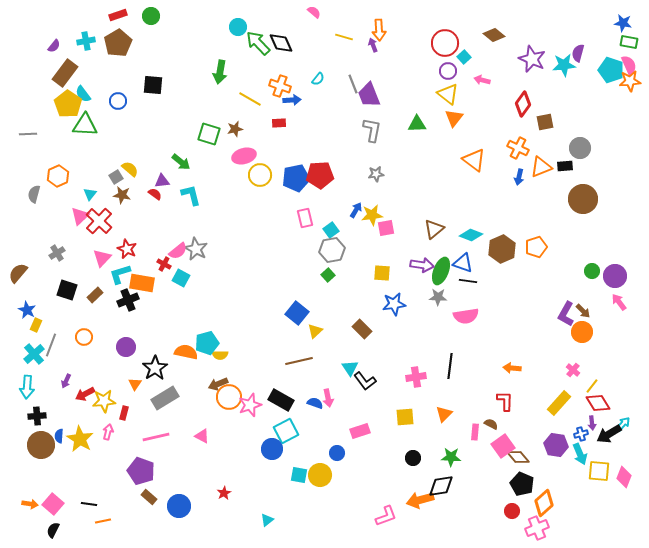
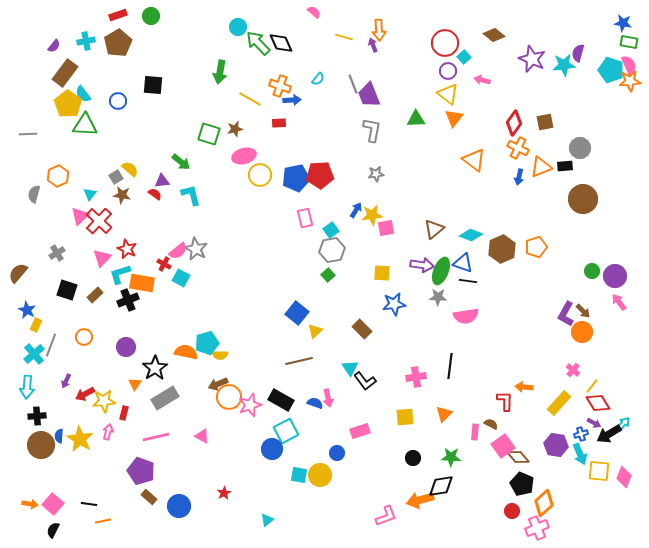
red diamond at (523, 104): moved 9 px left, 19 px down
green triangle at (417, 124): moved 1 px left, 5 px up
orange arrow at (512, 368): moved 12 px right, 19 px down
purple arrow at (592, 423): moved 2 px right; rotated 56 degrees counterclockwise
